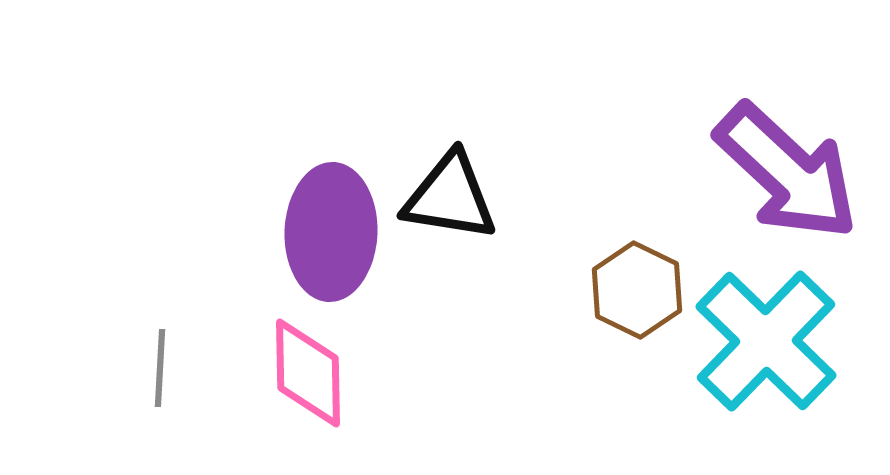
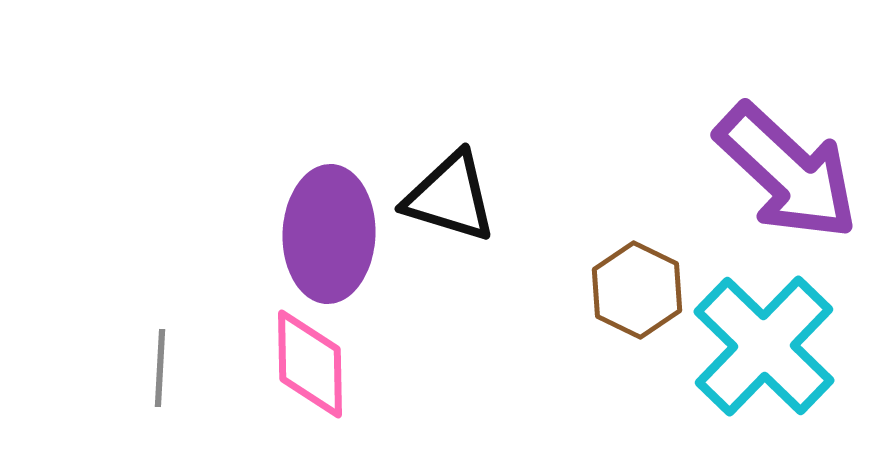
black triangle: rotated 8 degrees clockwise
purple ellipse: moved 2 px left, 2 px down
cyan cross: moved 2 px left, 5 px down
pink diamond: moved 2 px right, 9 px up
